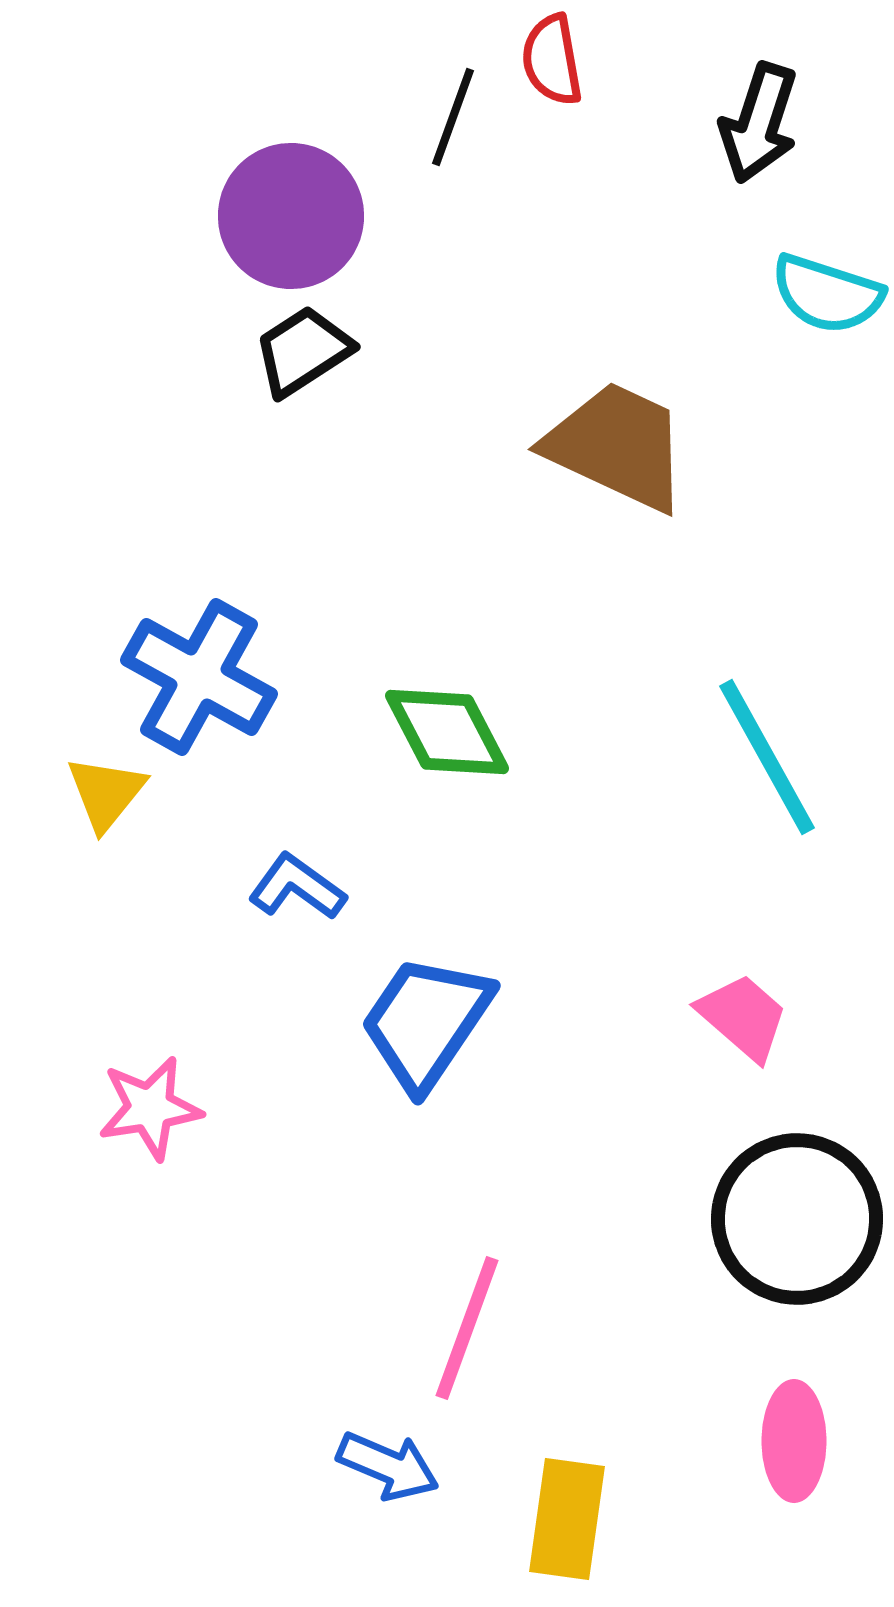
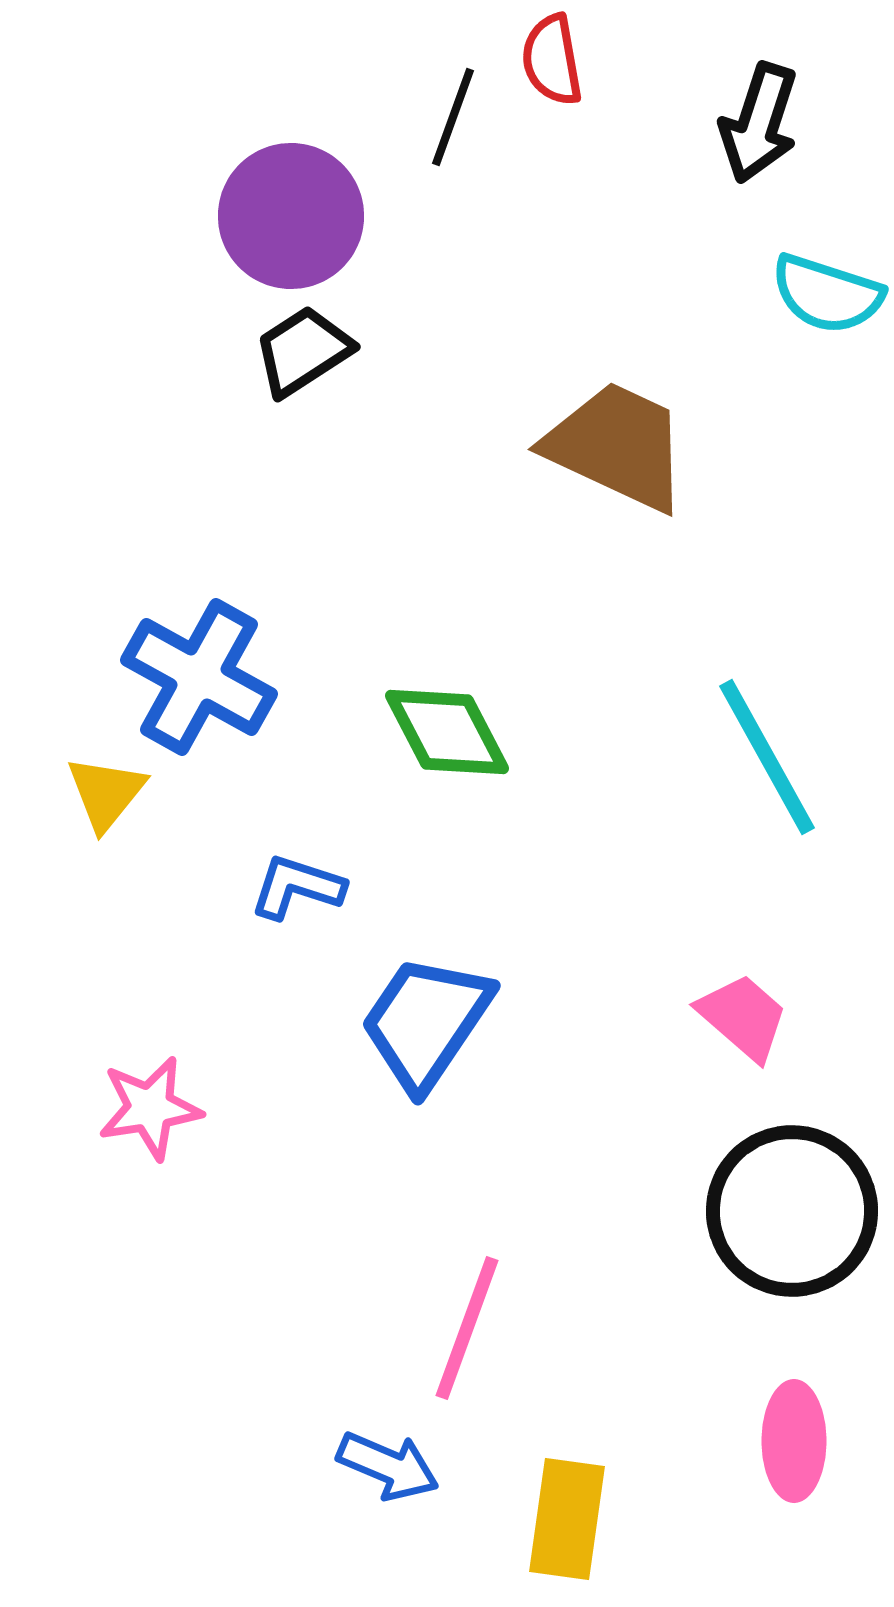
blue L-shape: rotated 18 degrees counterclockwise
black circle: moved 5 px left, 8 px up
